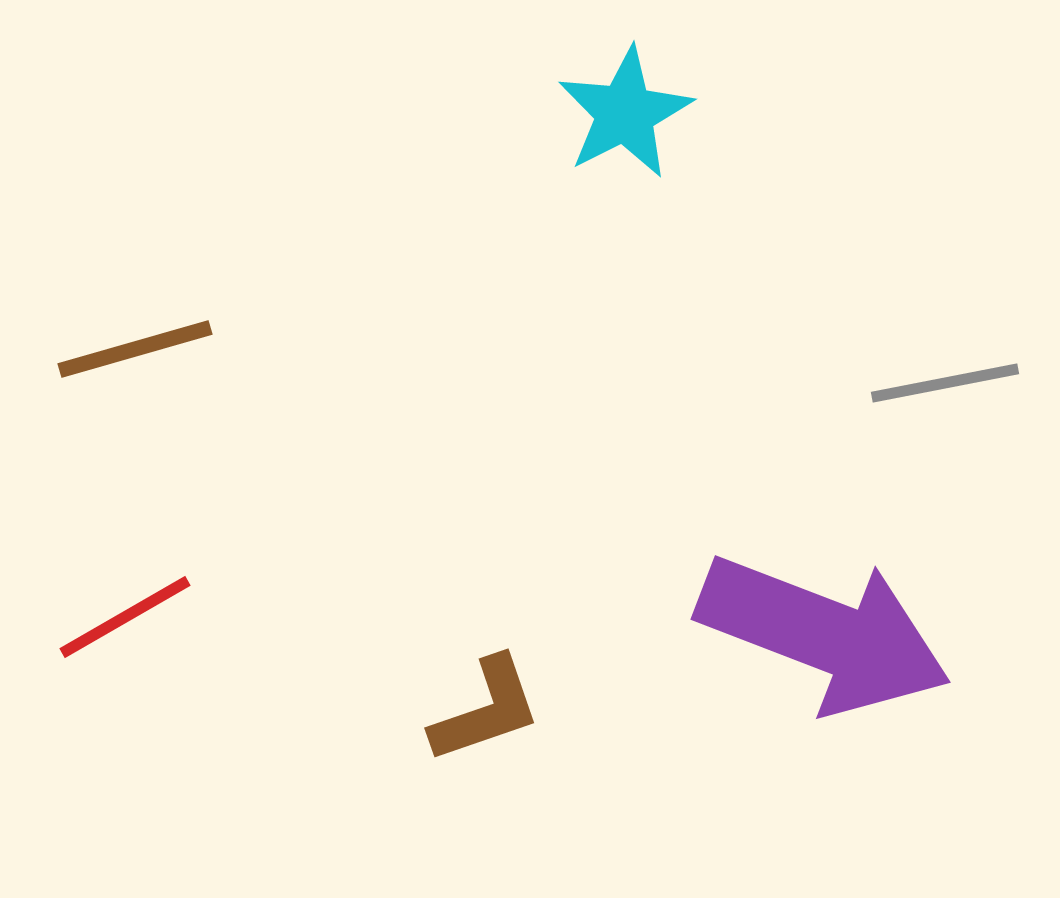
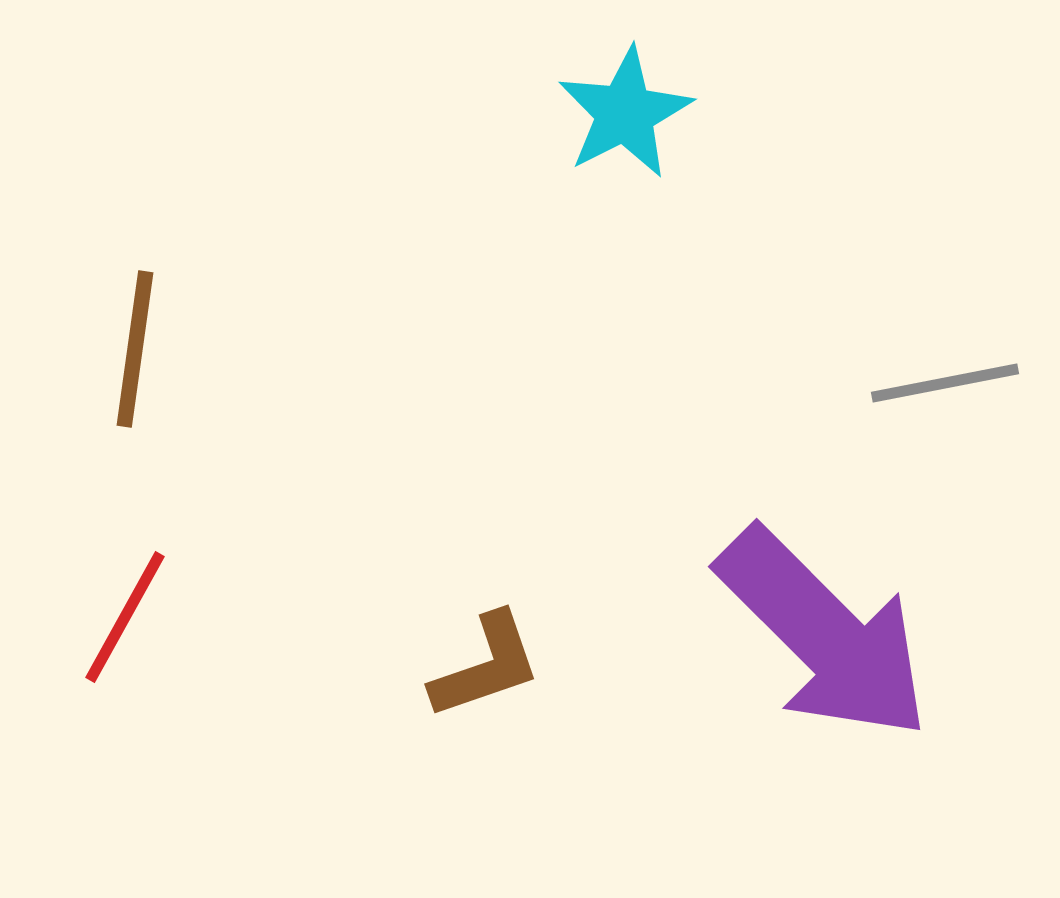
brown line: rotated 66 degrees counterclockwise
red line: rotated 31 degrees counterclockwise
purple arrow: rotated 24 degrees clockwise
brown L-shape: moved 44 px up
